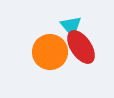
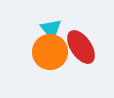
cyan triangle: moved 20 px left, 3 px down
